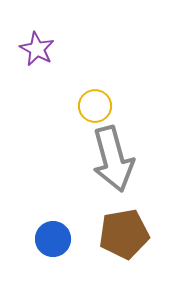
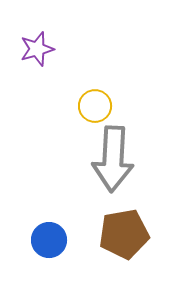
purple star: rotated 28 degrees clockwise
gray arrow: rotated 18 degrees clockwise
blue circle: moved 4 px left, 1 px down
